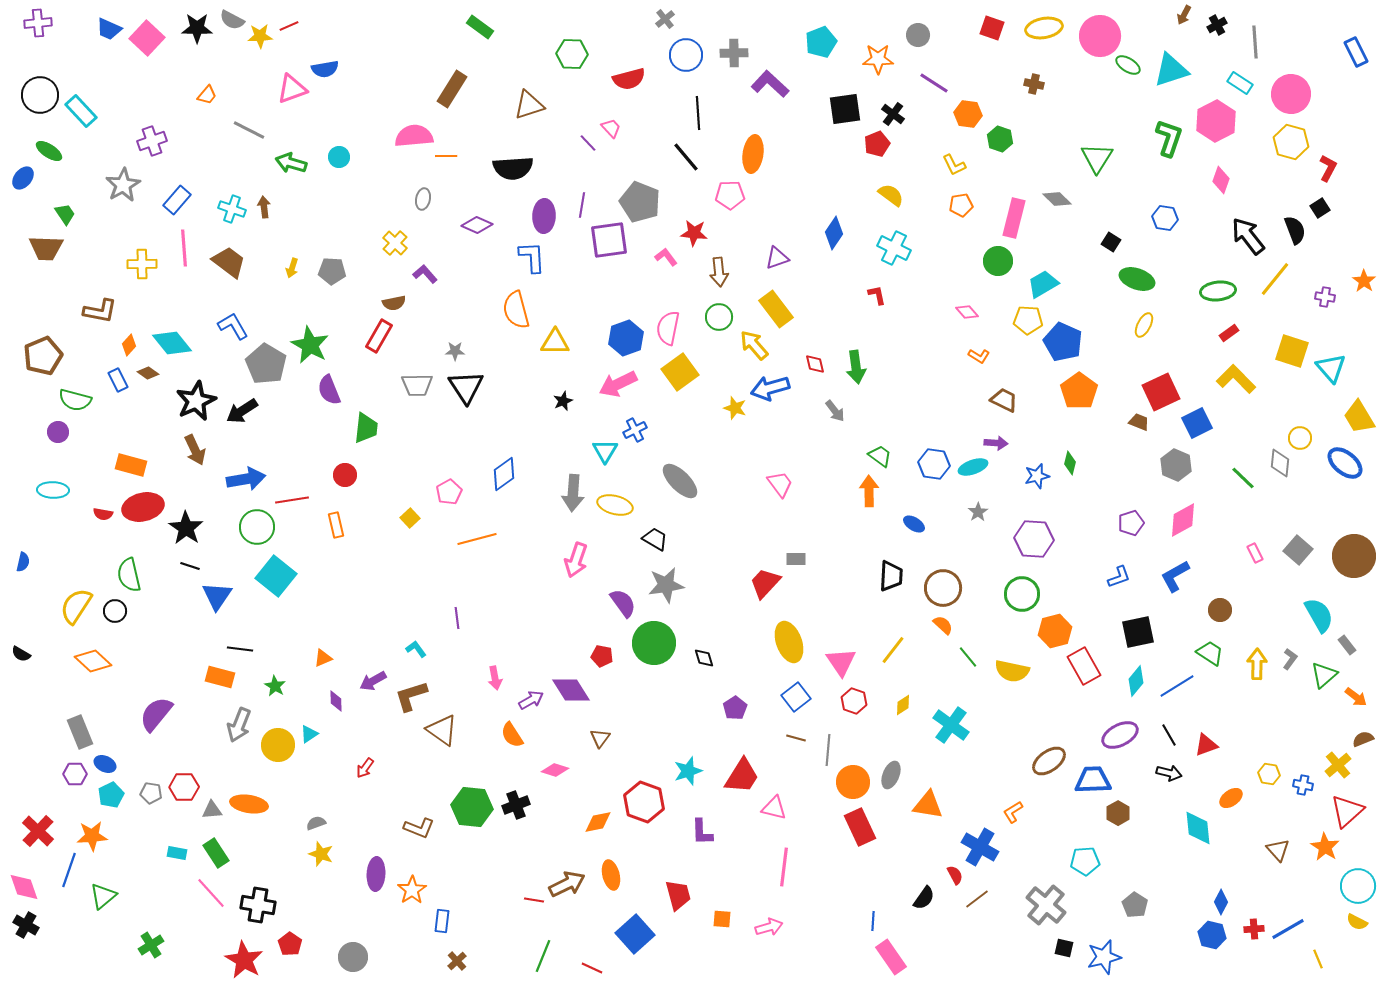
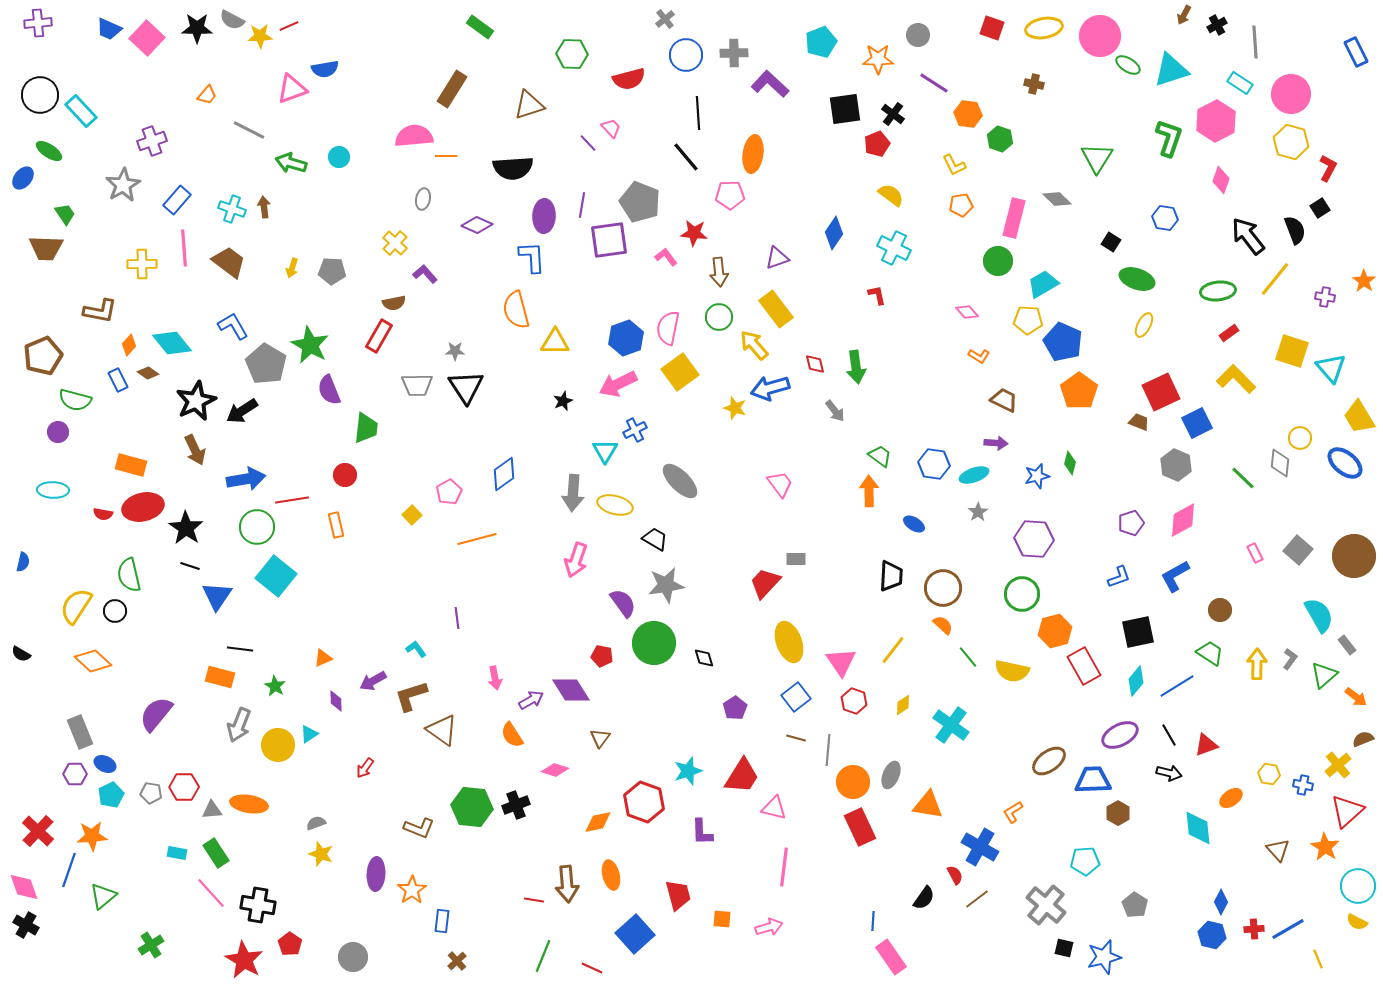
cyan ellipse at (973, 467): moved 1 px right, 8 px down
yellow square at (410, 518): moved 2 px right, 3 px up
brown arrow at (567, 884): rotated 111 degrees clockwise
